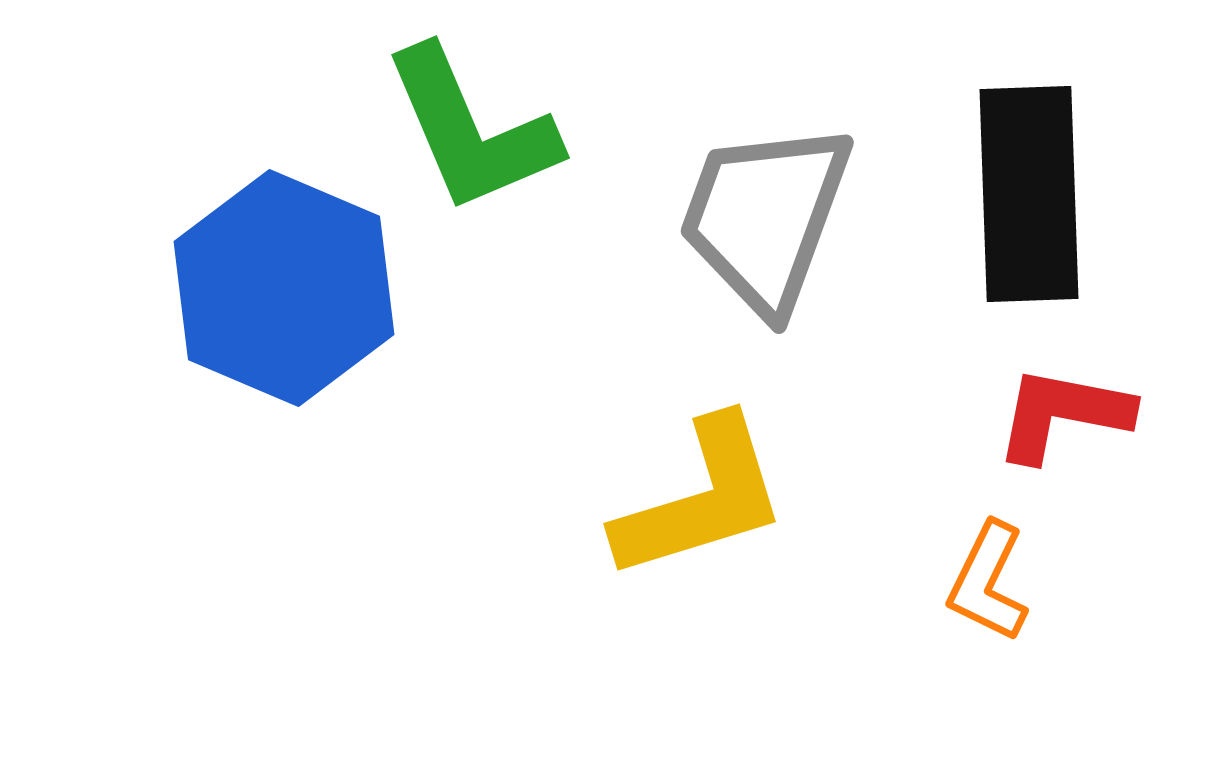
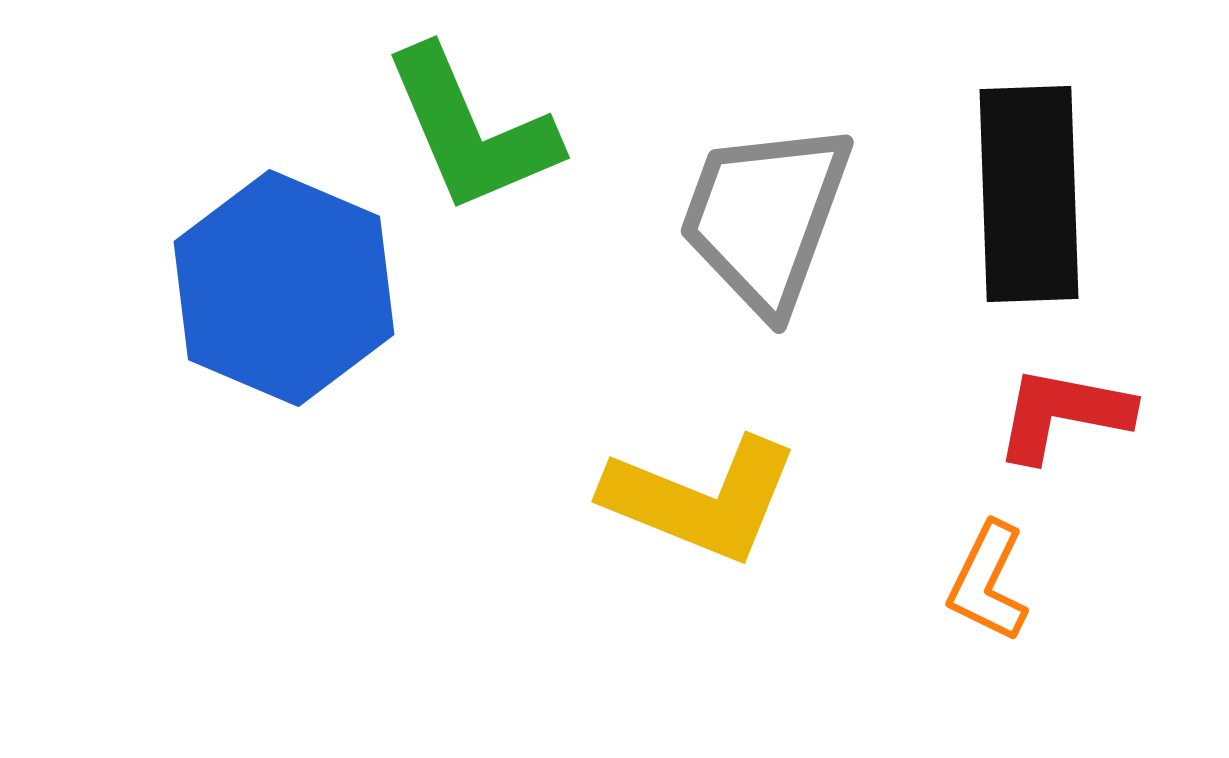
yellow L-shape: rotated 39 degrees clockwise
